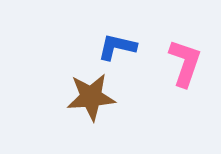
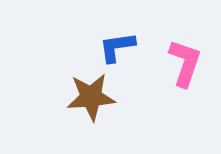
blue L-shape: rotated 21 degrees counterclockwise
